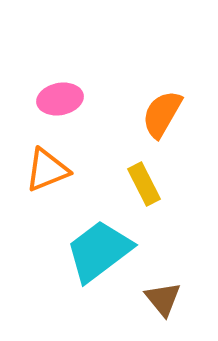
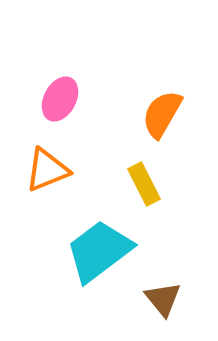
pink ellipse: rotated 51 degrees counterclockwise
